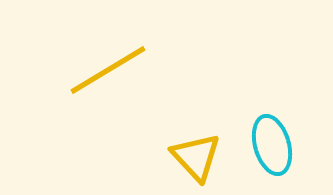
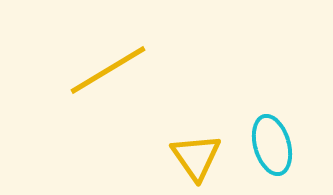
yellow triangle: rotated 8 degrees clockwise
